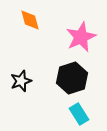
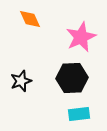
orange diamond: moved 1 px up; rotated 10 degrees counterclockwise
black hexagon: rotated 16 degrees clockwise
cyan rectangle: rotated 65 degrees counterclockwise
